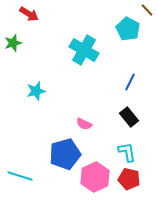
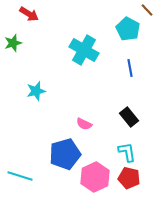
blue line: moved 14 px up; rotated 36 degrees counterclockwise
red pentagon: moved 1 px up
